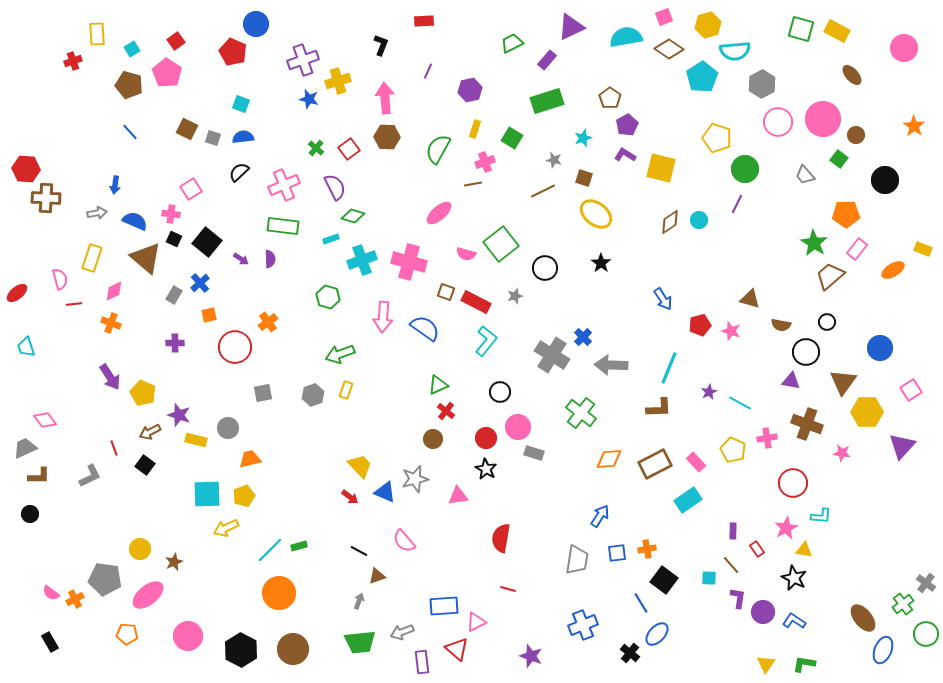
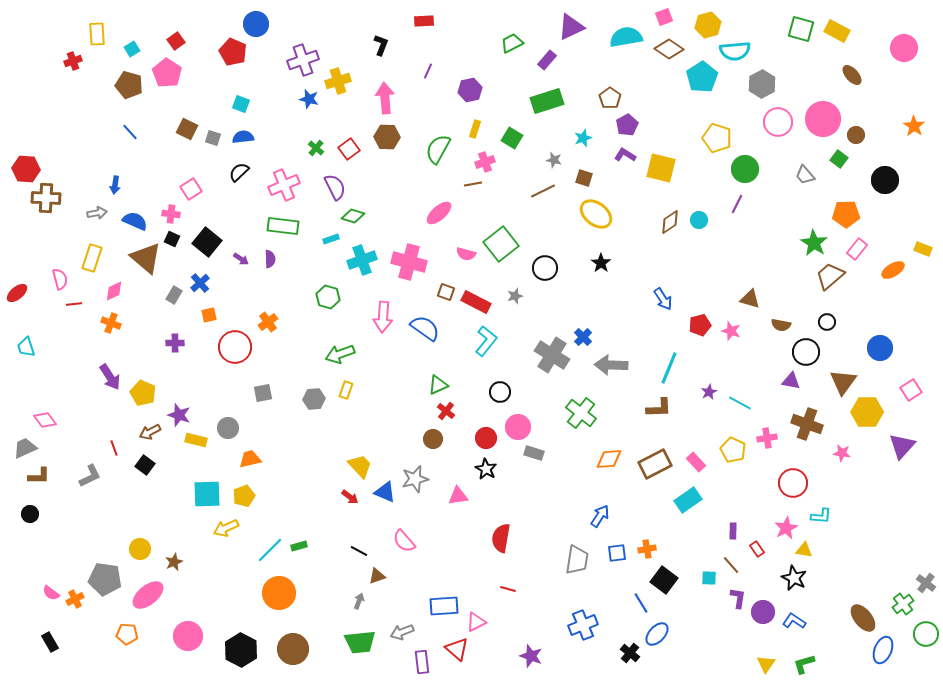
black square at (174, 239): moved 2 px left
gray hexagon at (313, 395): moved 1 px right, 4 px down; rotated 15 degrees clockwise
green L-shape at (804, 664): rotated 25 degrees counterclockwise
